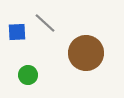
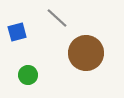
gray line: moved 12 px right, 5 px up
blue square: rotated 12 degrees counterclockwise
